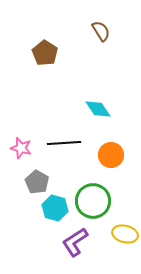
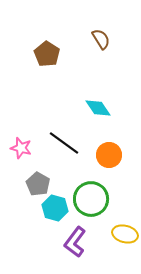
brown semicircle: moved 8 px down
brown pentagon: moved 2 px right, 1 px down
cyan diamond: moved 1 px up
black line: rotated 40 degrees clockwise
orange circle: moved 2 px left
gray pentagon: moved 1 px right, 2 px down
green circle: moved 2 px left, 2 px up
purple L-shape: rotated 20 degrees counterclockwise
